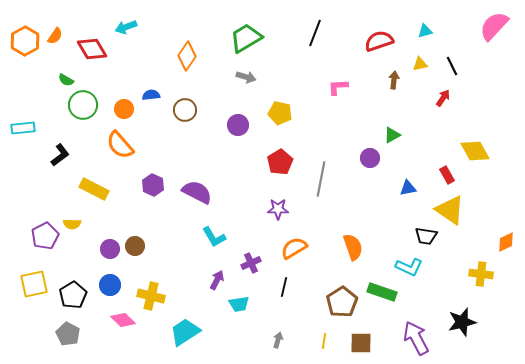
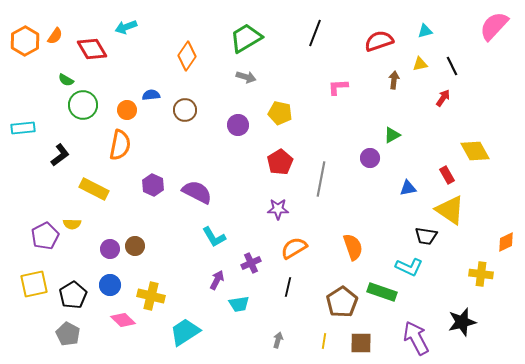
orange circle at (124, 109): moved 3 px right, 1 px down
orange semicircle at (120, 145): rotated 128 degrees counterclockwise
black line at (284, 287): moved 4 px right
